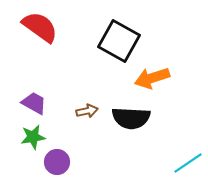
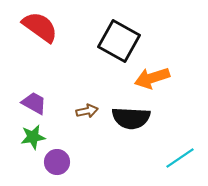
cyan line: moved 8 px left, 5 px up
